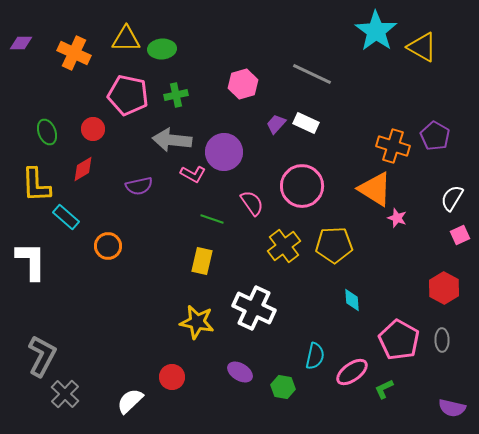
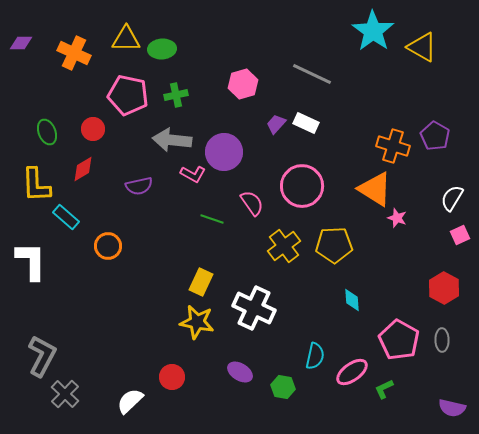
cyan star at (376, 31): moved 3 px left
yellow rectangle at (202, 261): moved 1 px left, 21 px down; rotated 12 degrees clockwise
